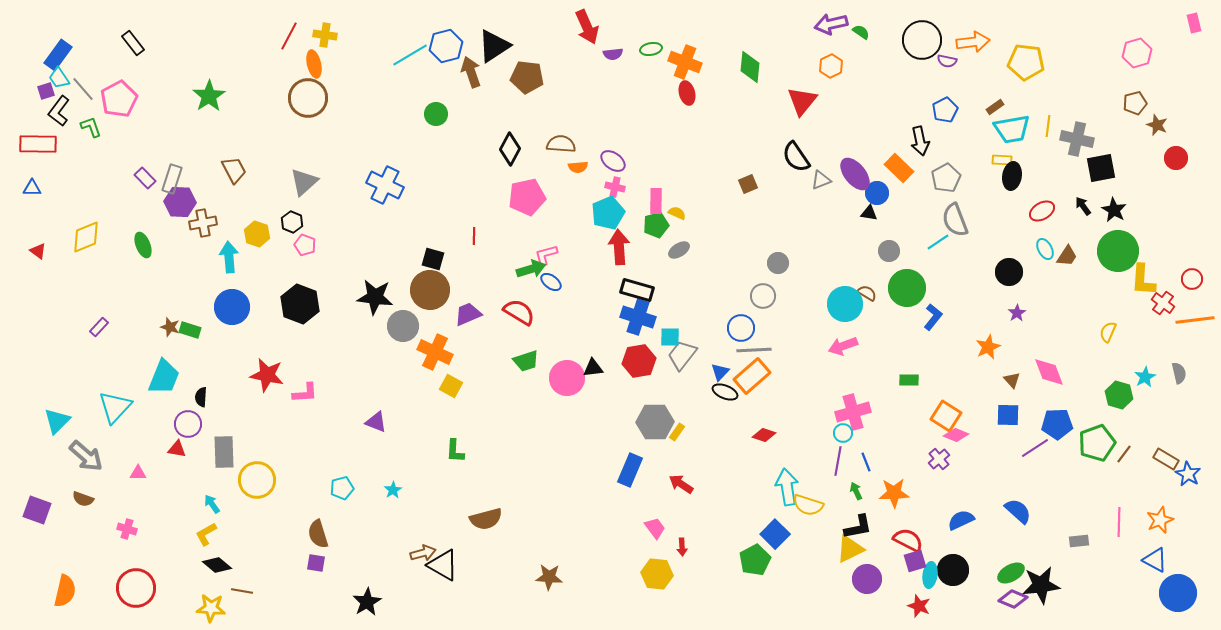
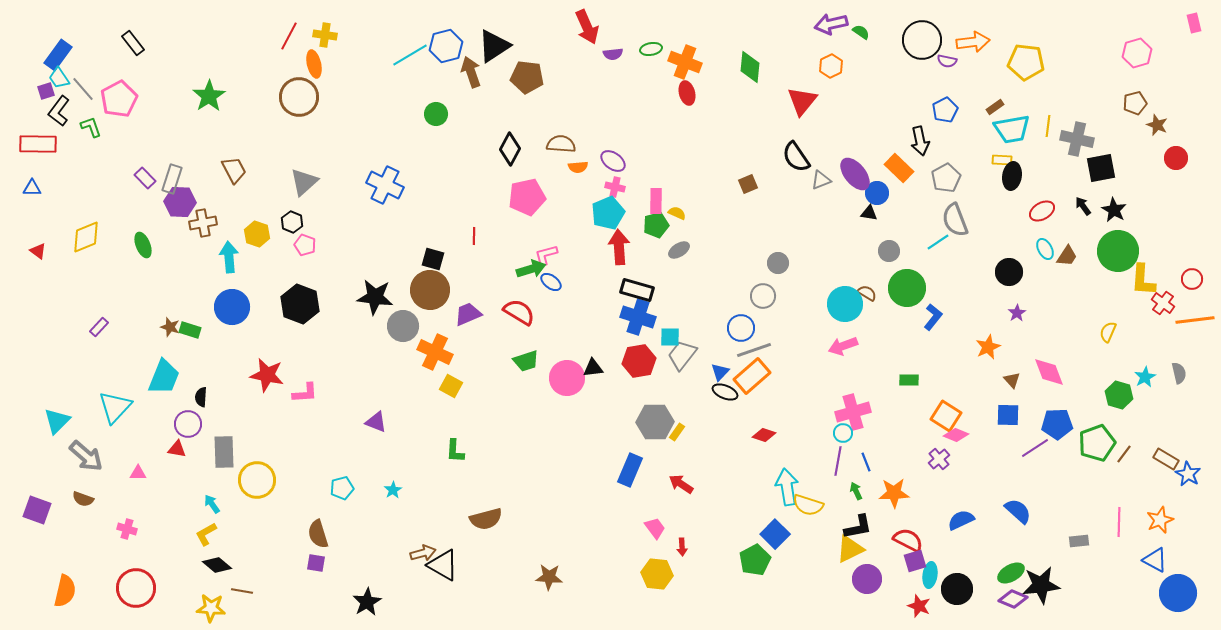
brown circle at (308, 98): moved 9 px left, 1 px up
gray line at (754, 350): rotated 16 degrees counterclockwise
black circle at (953, 570): moved 4 px right, 19 px down
